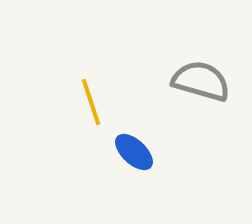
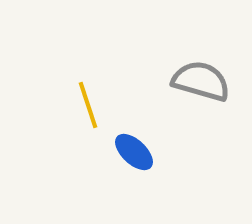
yellow line: moved 3 px left, 3 px down
